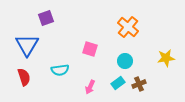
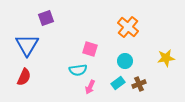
cyan semicircle: moved 18 px right
red semicircle: rotated 42 degrees clockwise
